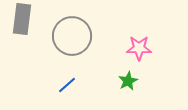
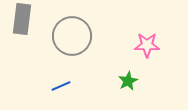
pink star: moved 8 px right, 3 px up
blue line: moved 6 px left, 1 px down; rotated 18 degrees clockwise
